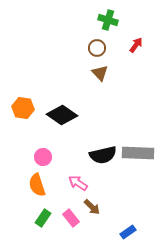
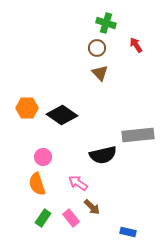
green cross: moved 2 px left, 3 px down
red arrow: rotated 70 degrees counterclockwise
orange hexagon: moved 4 px right; rotated 10 degrees counterclockwise
gray rectangle: moved 18 px up; rotated 8 degrees counterclockwise
orange semicircle: moved 1 px up
blue rectangle: rotated 49 degrees clockwise
